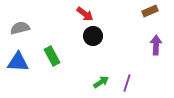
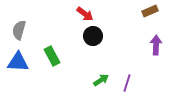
gray semicircle: moved 1 px left, 2 px down; rotated 60 degrees counterclockwise
green arrow: moved 2 px up
